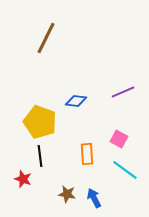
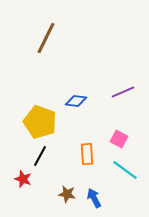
black line: rotated 35 degrees clockwise
